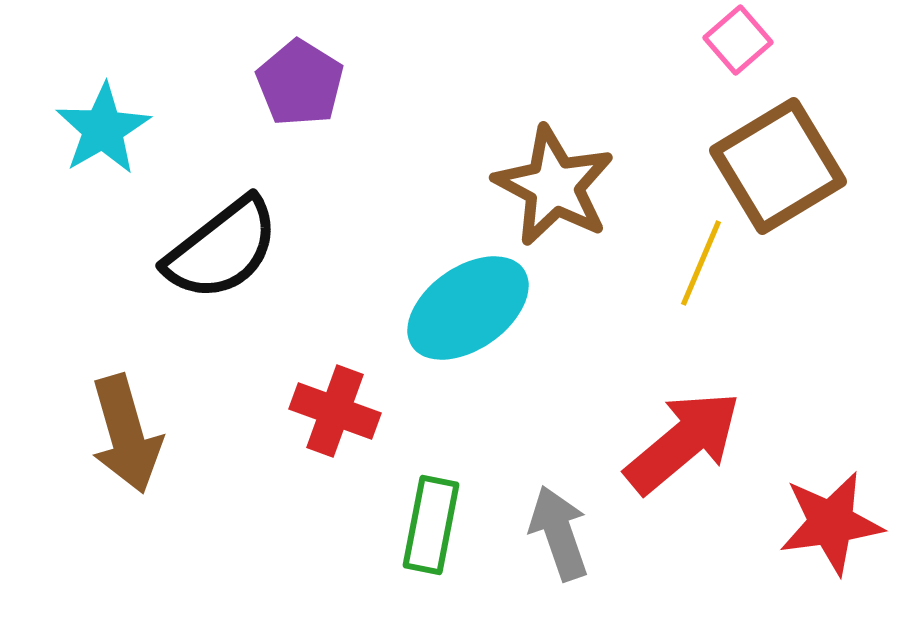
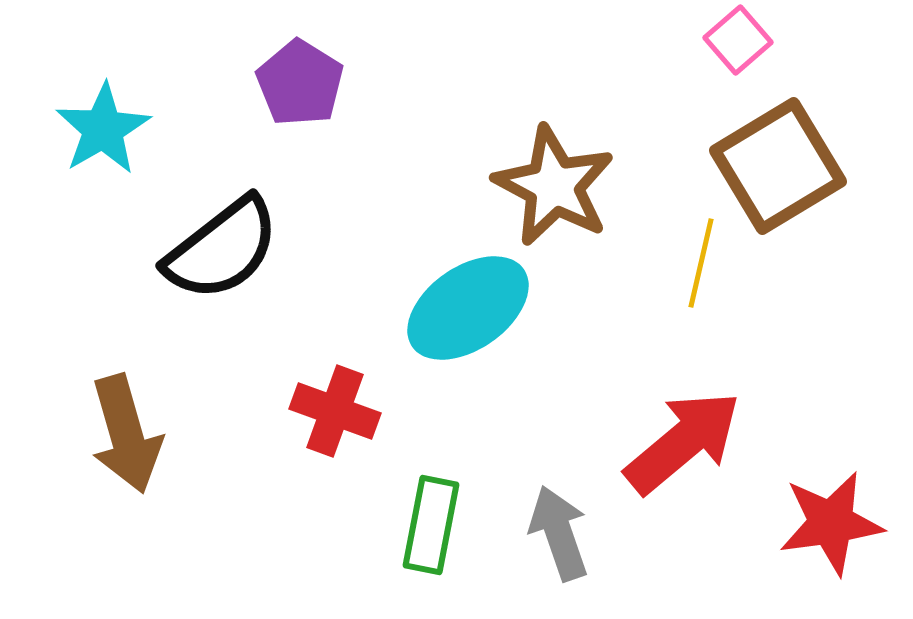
yellow line: rotated 10 degrees counterclockwise
